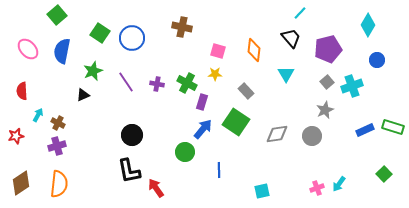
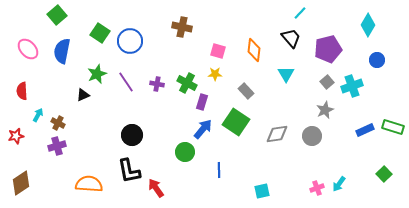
blue circle at (132, 38): moved 2 px left, 3 px down
green star at (93, 71): moved 4 px right, 3 px down
orange semicircle at (59, 184): moved 30 px right; rotated 92 degrees counterclockwise
